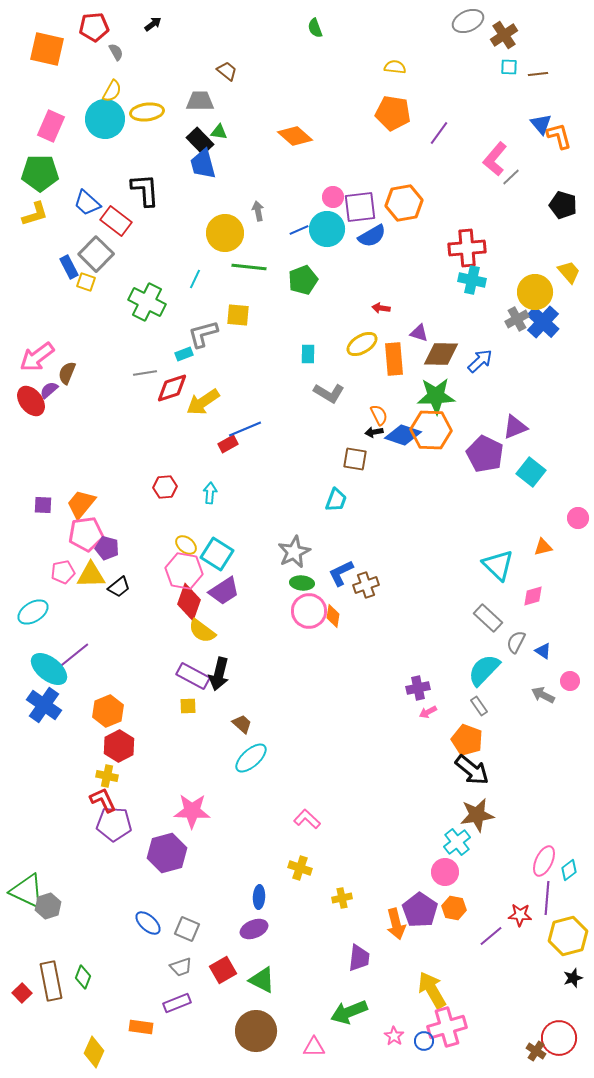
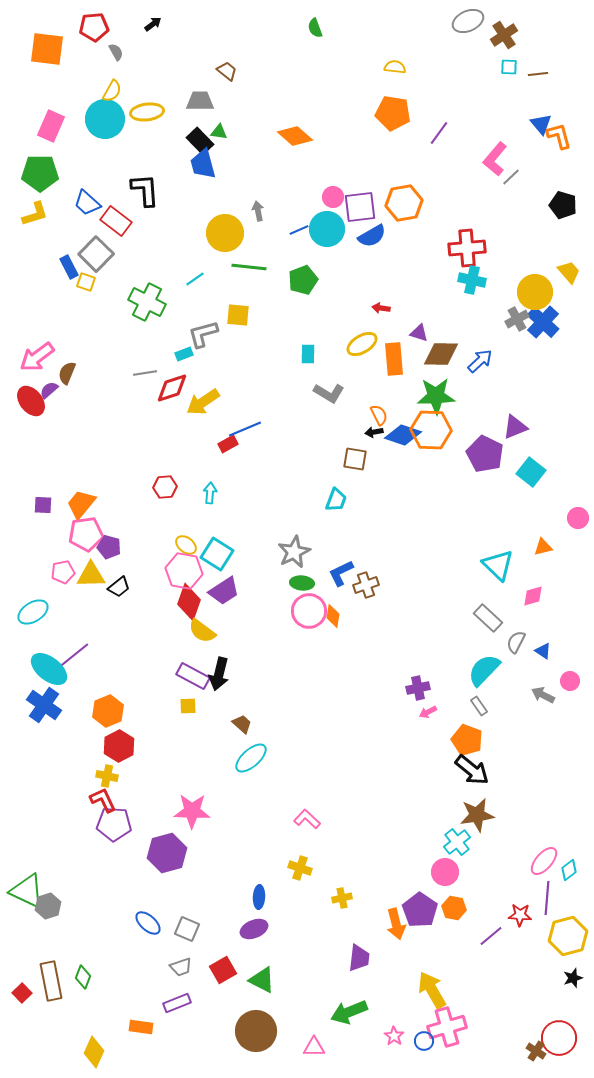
orange square at (47, 49): rotated 6 degrees counterclockwise
cyan line at (195, 279): rotated 30 degrees clockwise
purple pentagon at (107, 548): moved 2 px right, 1 px up
pink ellipse at (544, 861): rotated 16 degrees clockwise
